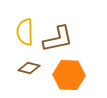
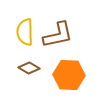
brown L-shape: moved 4 px up
brown diamond: rotated 15 degrees clockwise
